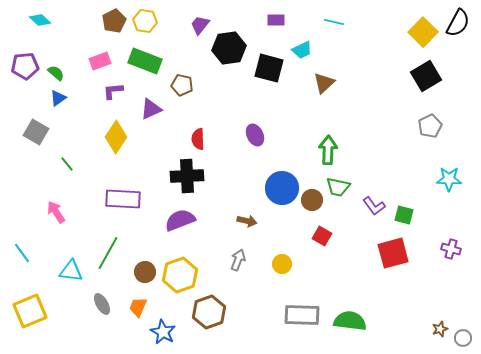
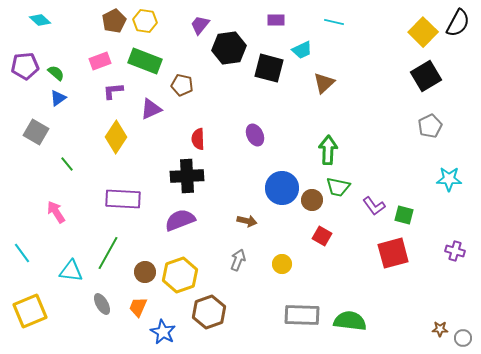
purple cross at (451, 249): moved 4 px right, 2 px down
brown star at (440, 329): rotated 21 degrees clockwise
